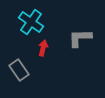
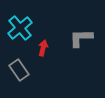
cyan cross: moved 11 px left, 6 px down; rotated 15 degrees clockwise
gray L-shape: moved 1 px right
